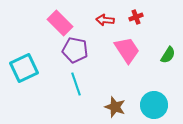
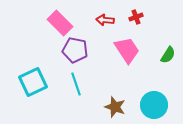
cyan square: moved 9 px right, 14 px down
